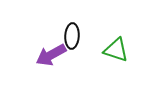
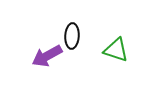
purple arrow: moved 4 px left, 1 px down
